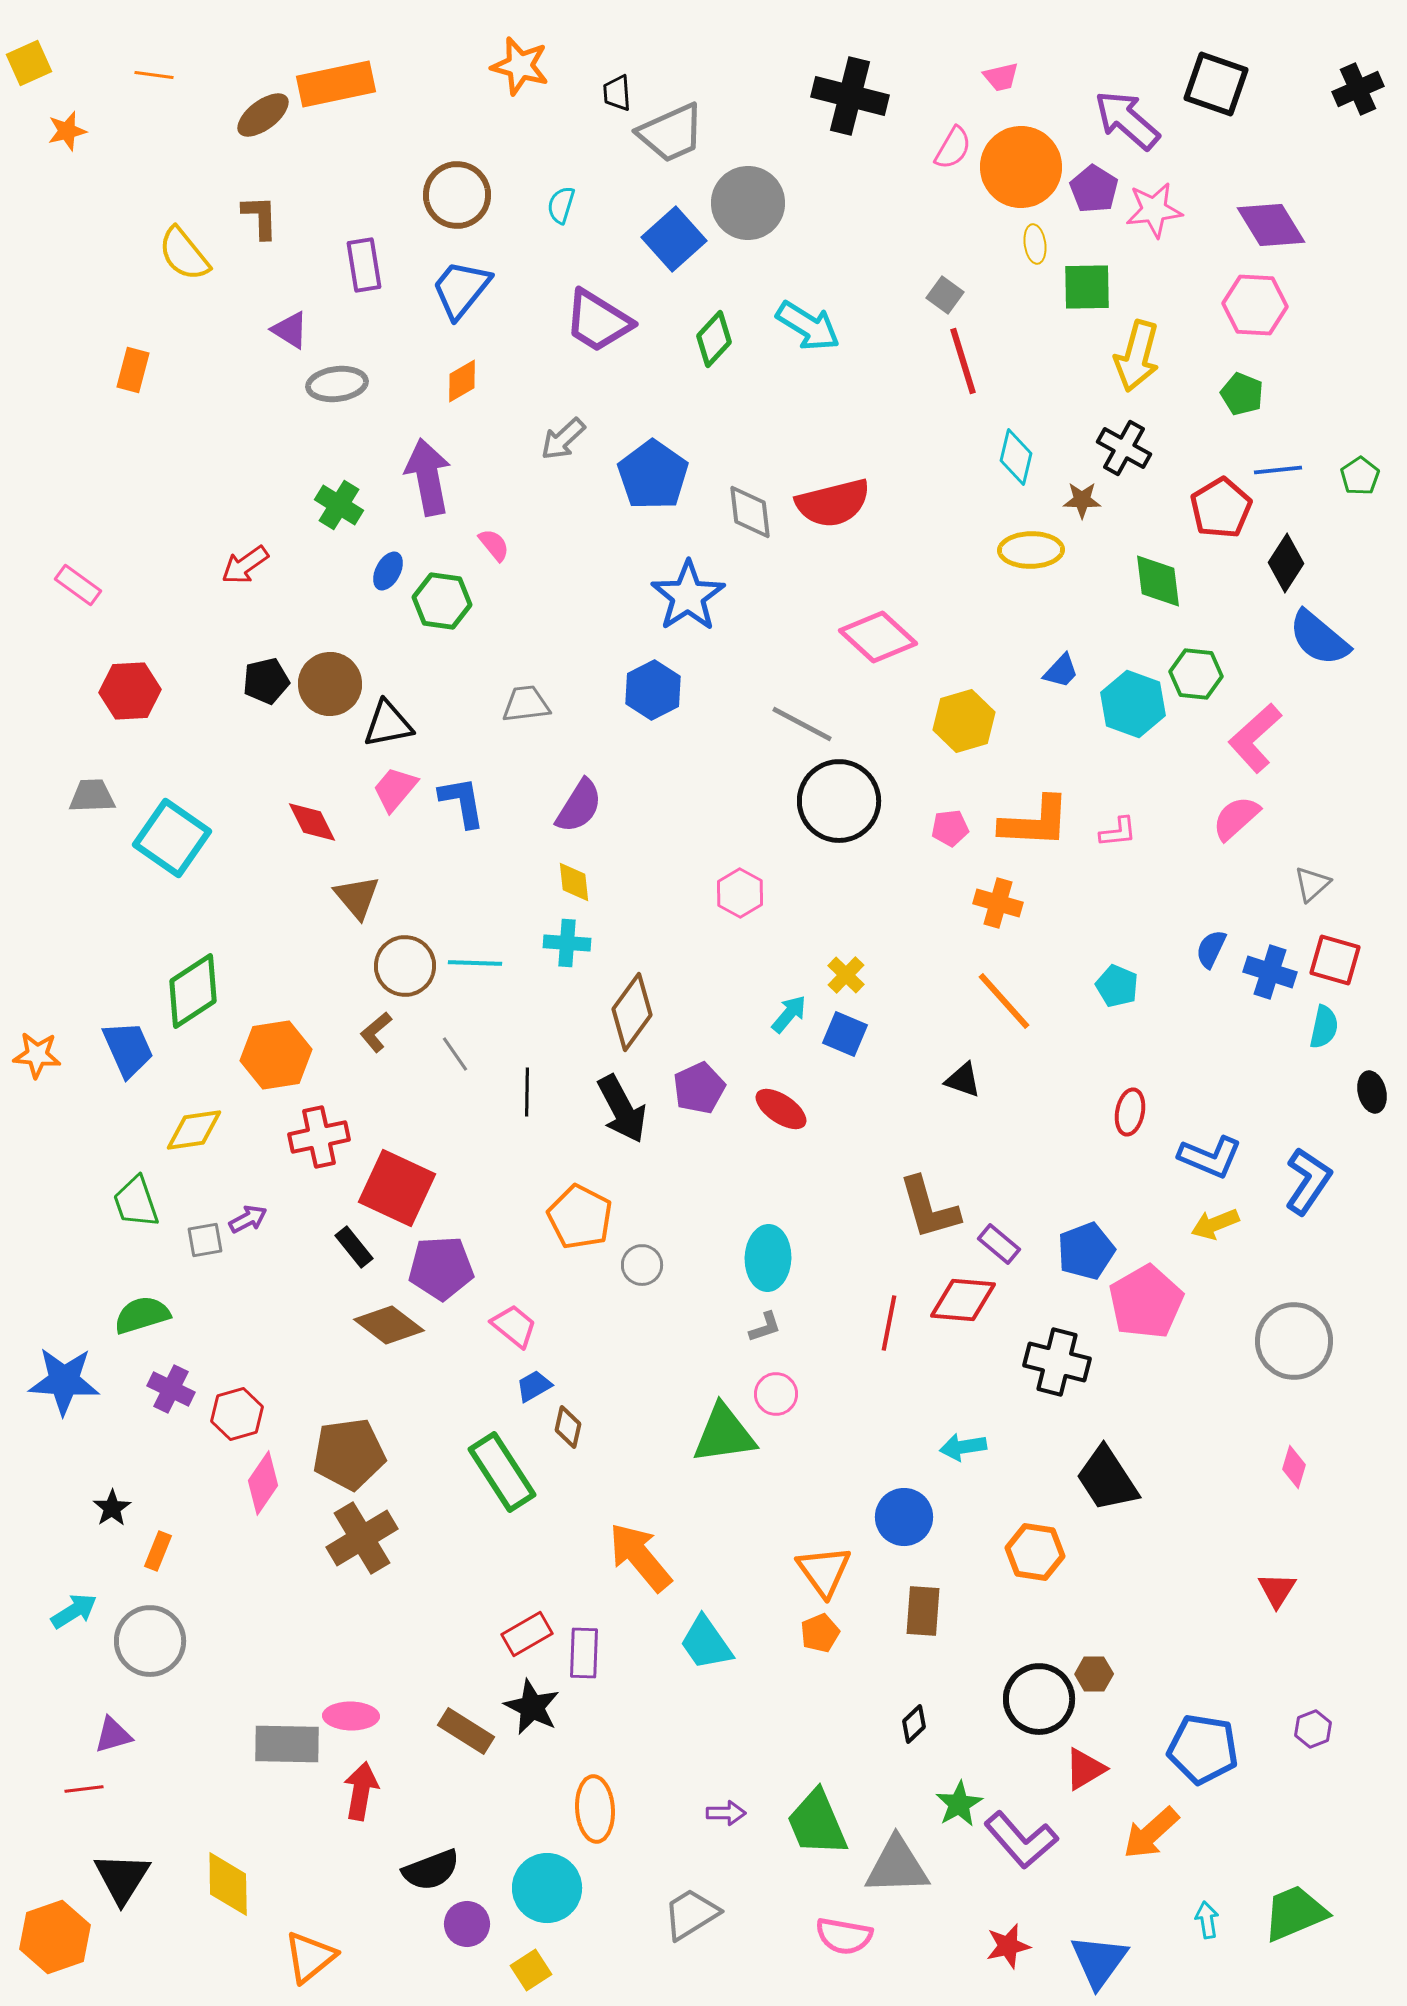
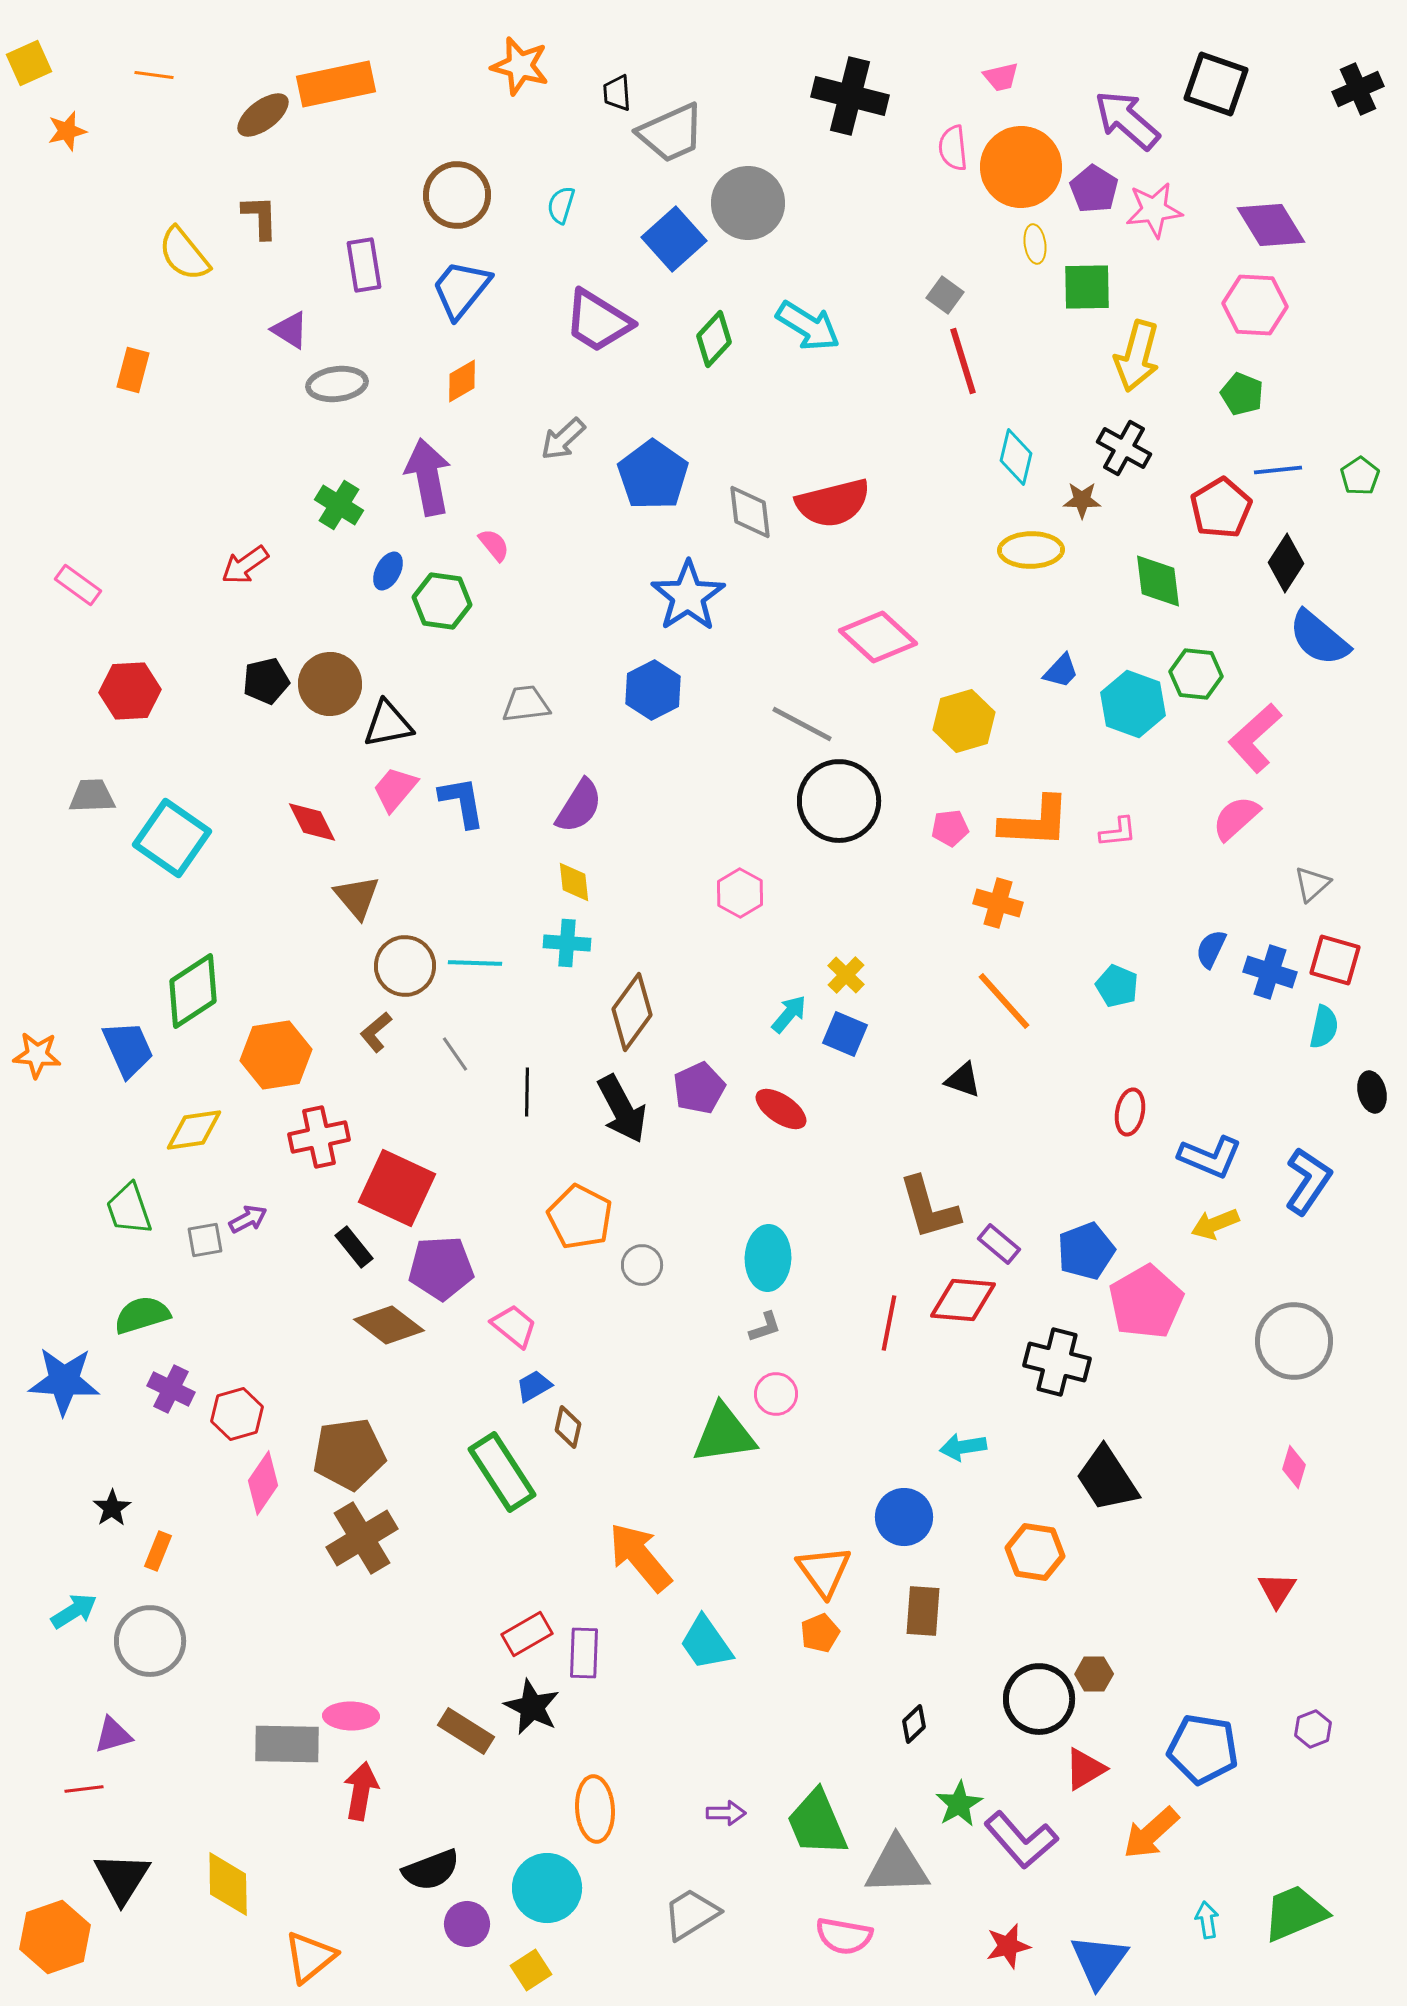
pink semicircle at (953, 148): rotated 144 degrees clockwise
green trapezoid at (136, 1202): moved 7 px left, 7 px down
